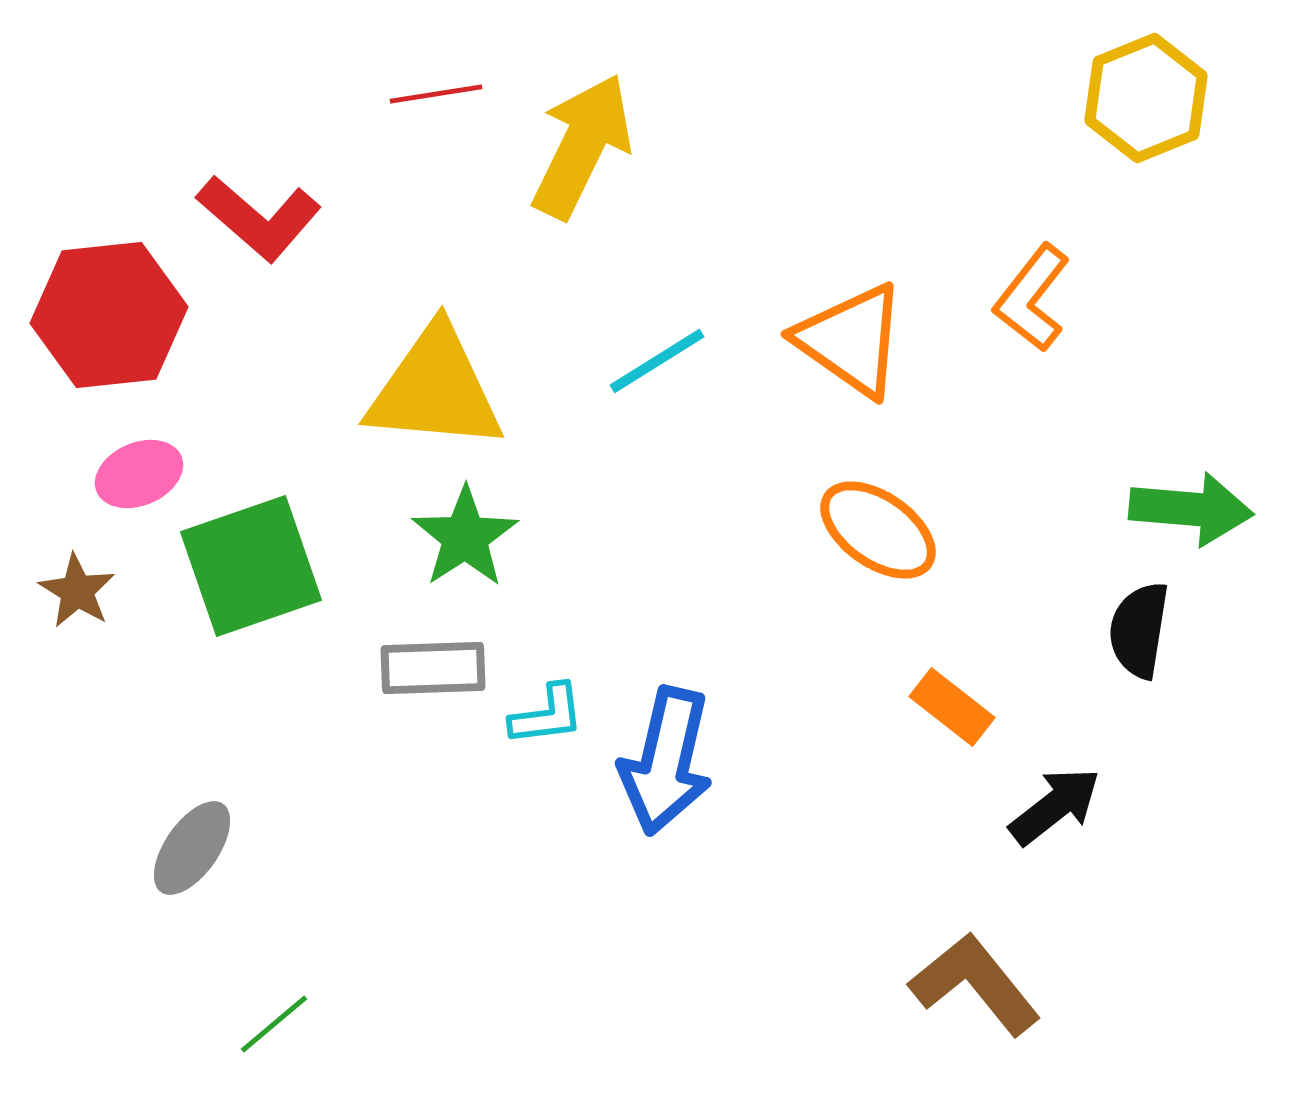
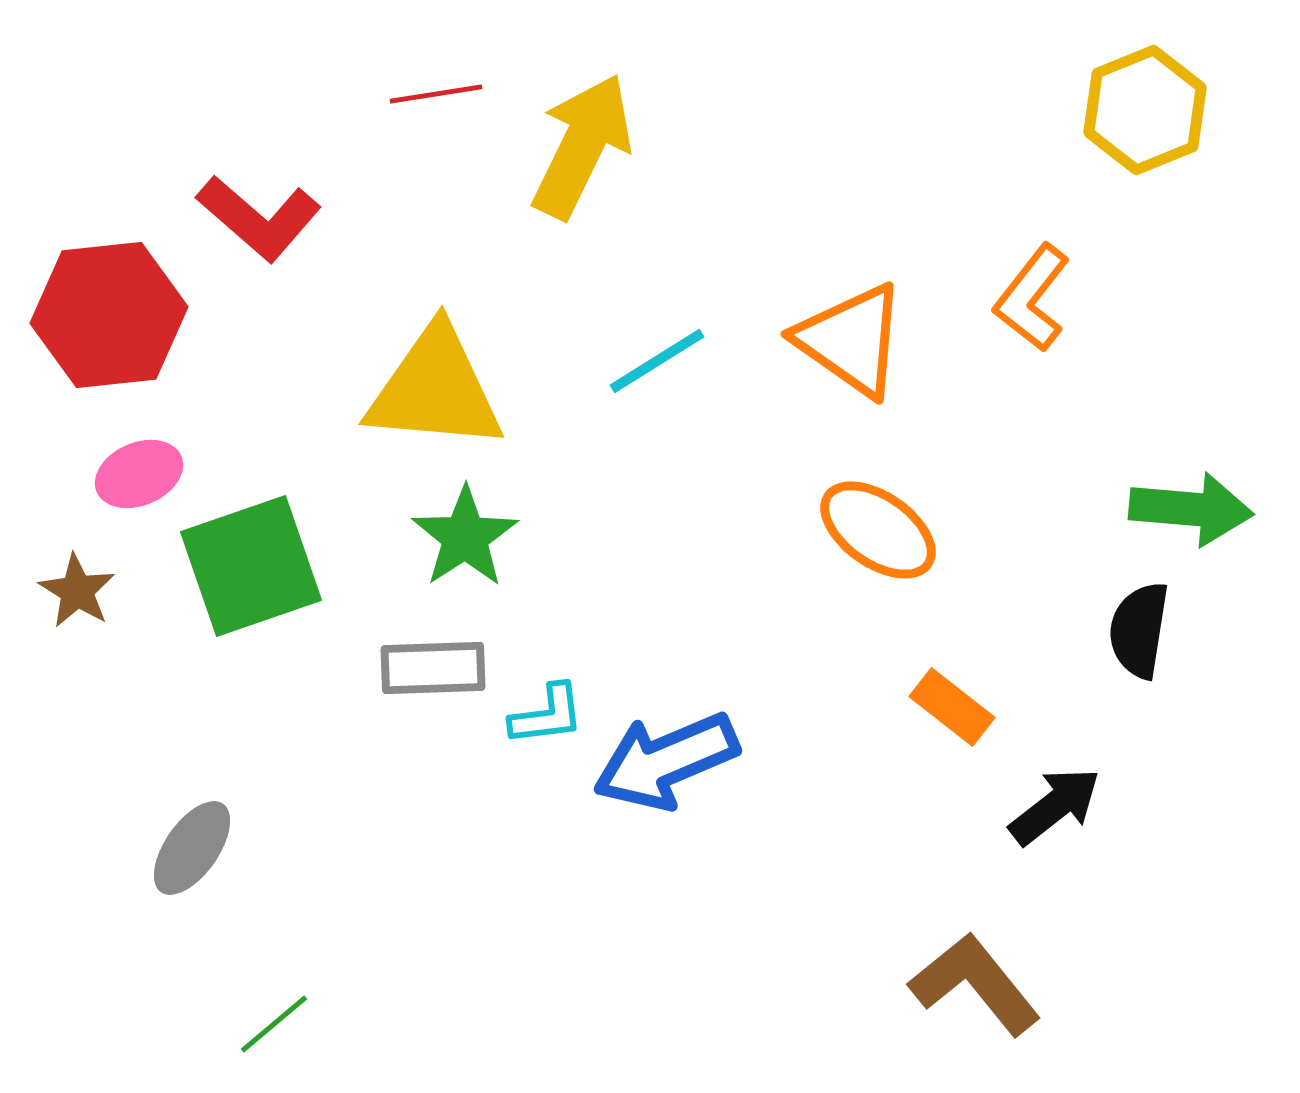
yellow hexagon: moved 1 px left, 12 px down
blue arrow: rotated 54 degrees clockwise
